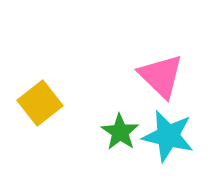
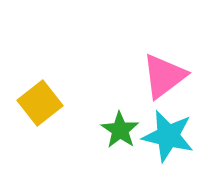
pink triangle: moved 3 px right; rotated 39 degrees clockwise
green star: moved 2 px up
